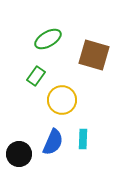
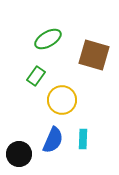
blue semicircle: moved 2 px up
